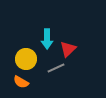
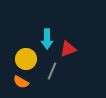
red triangle: rotated 24 degrees clockwise
gray line: moved 4 px left, 3 px down; rotated 42 degrees counterclockwise
